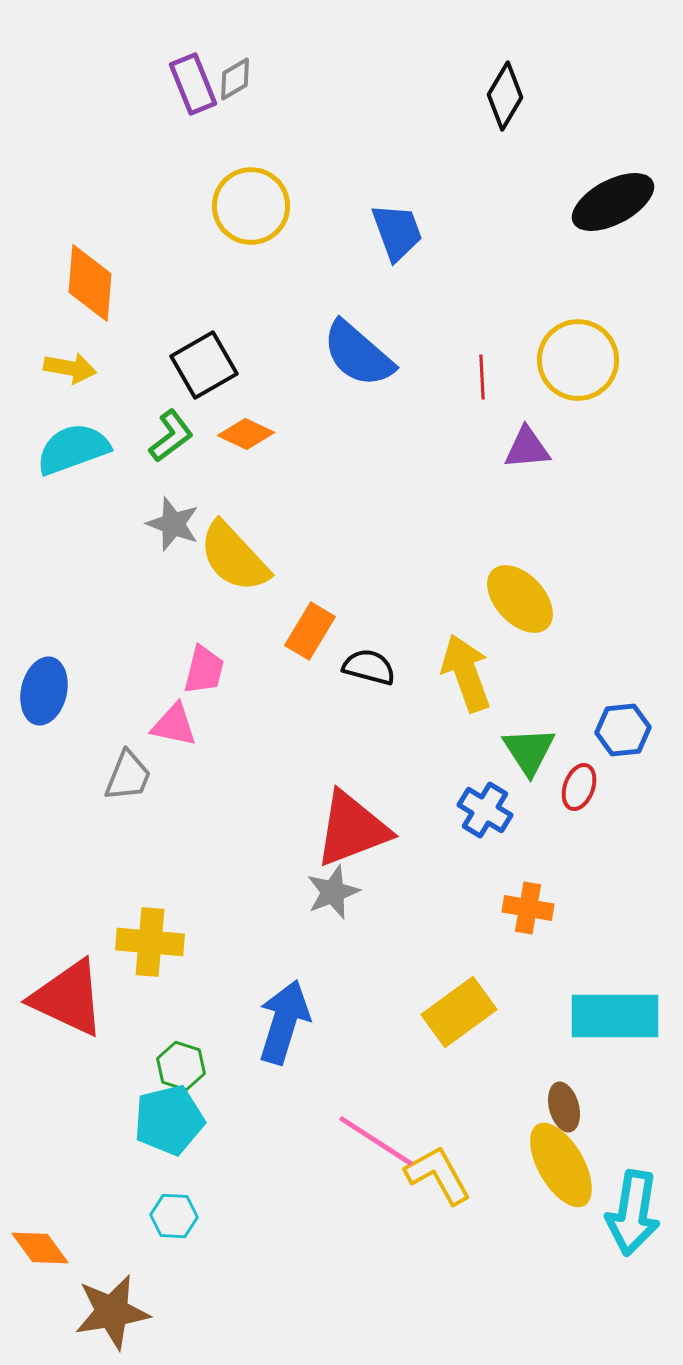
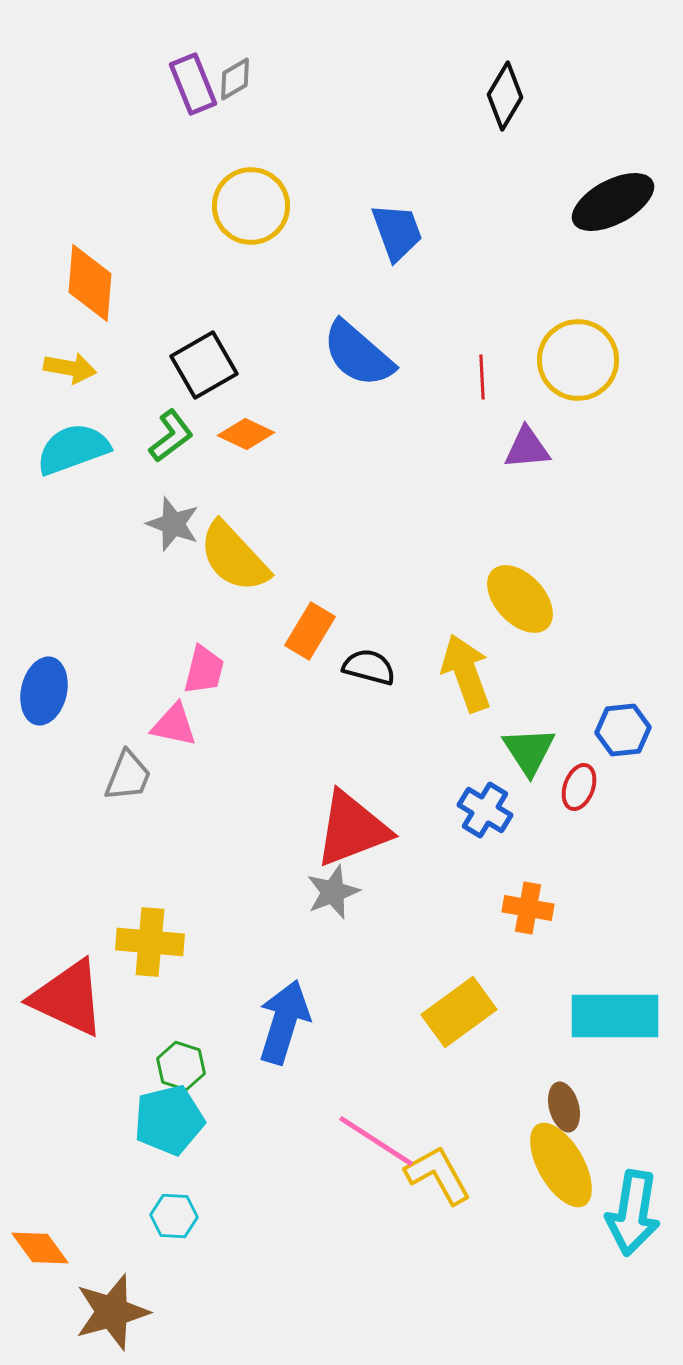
brown star at (112, 1312): rotated 6 degrees counterclockwise
